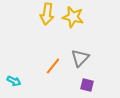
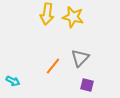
cyan arrow: moved 1 px left
